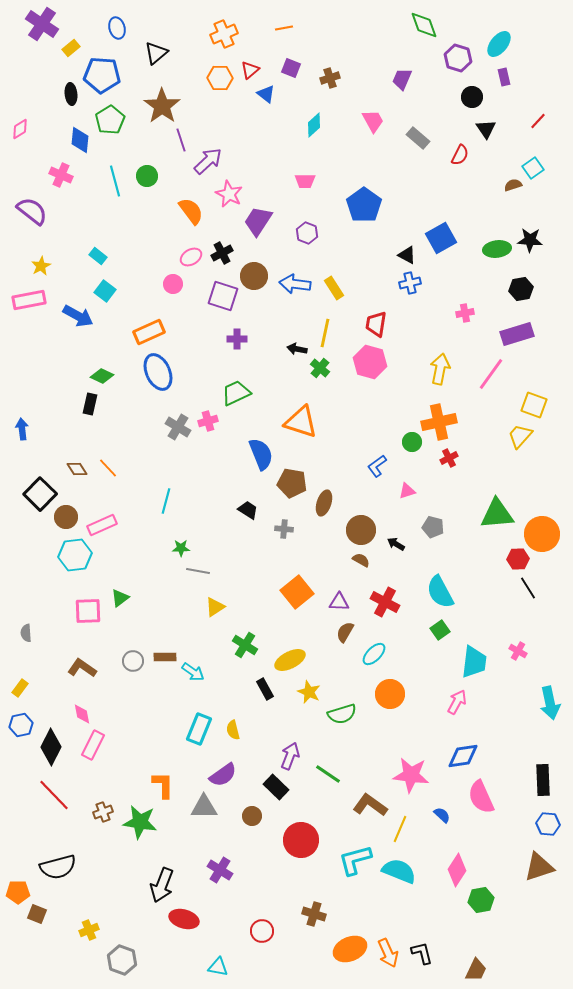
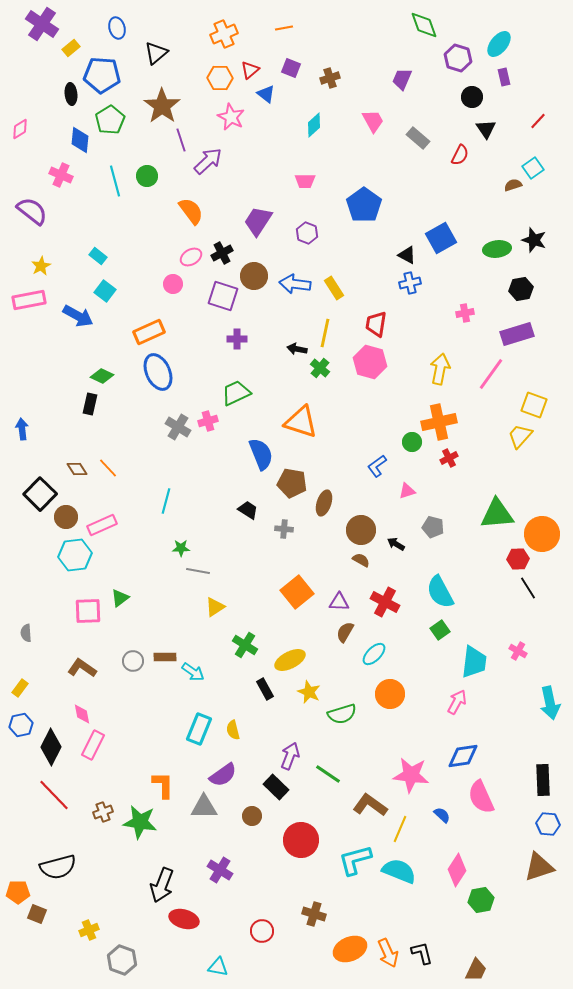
pink star at (229, 194): moved 2 px right, 77 px up
black star at (530, 240): moved 4 px right; rotated 15 degrees clockwise
